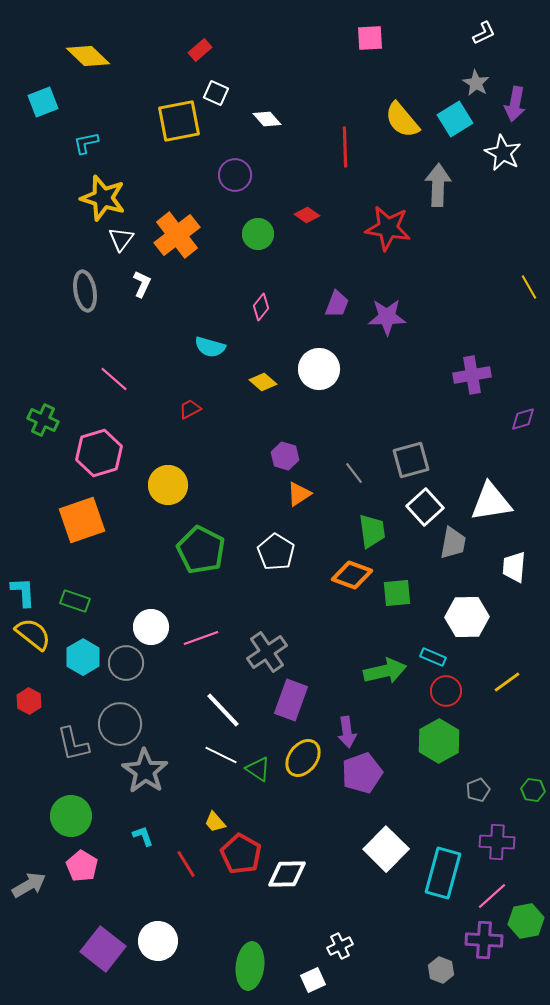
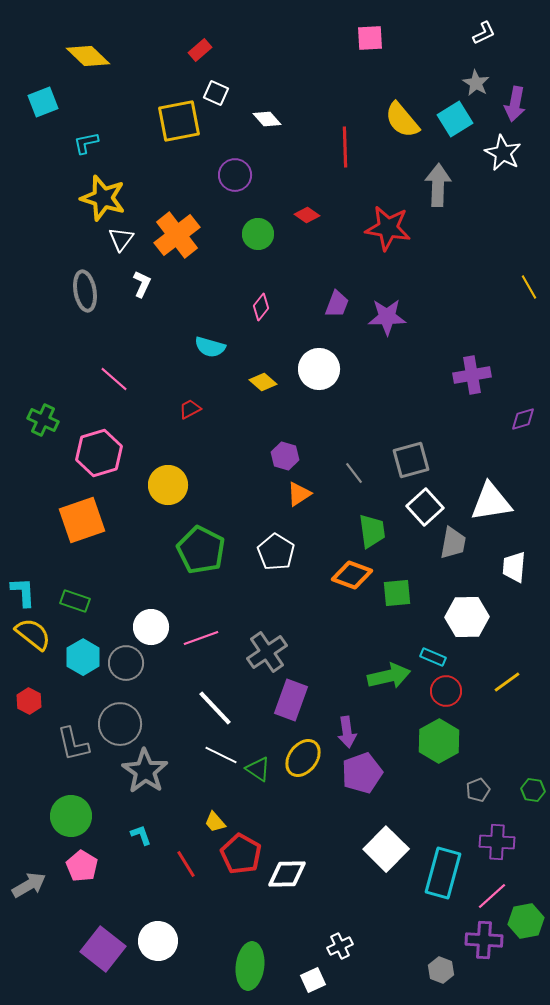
green arrow at (385, 671): moved 4 px right, 5 px down
white line at (223, 710): moved 8 px left, 2 px up
cyan L-shape at (143, 836): moved 2 px left, 1 px up
